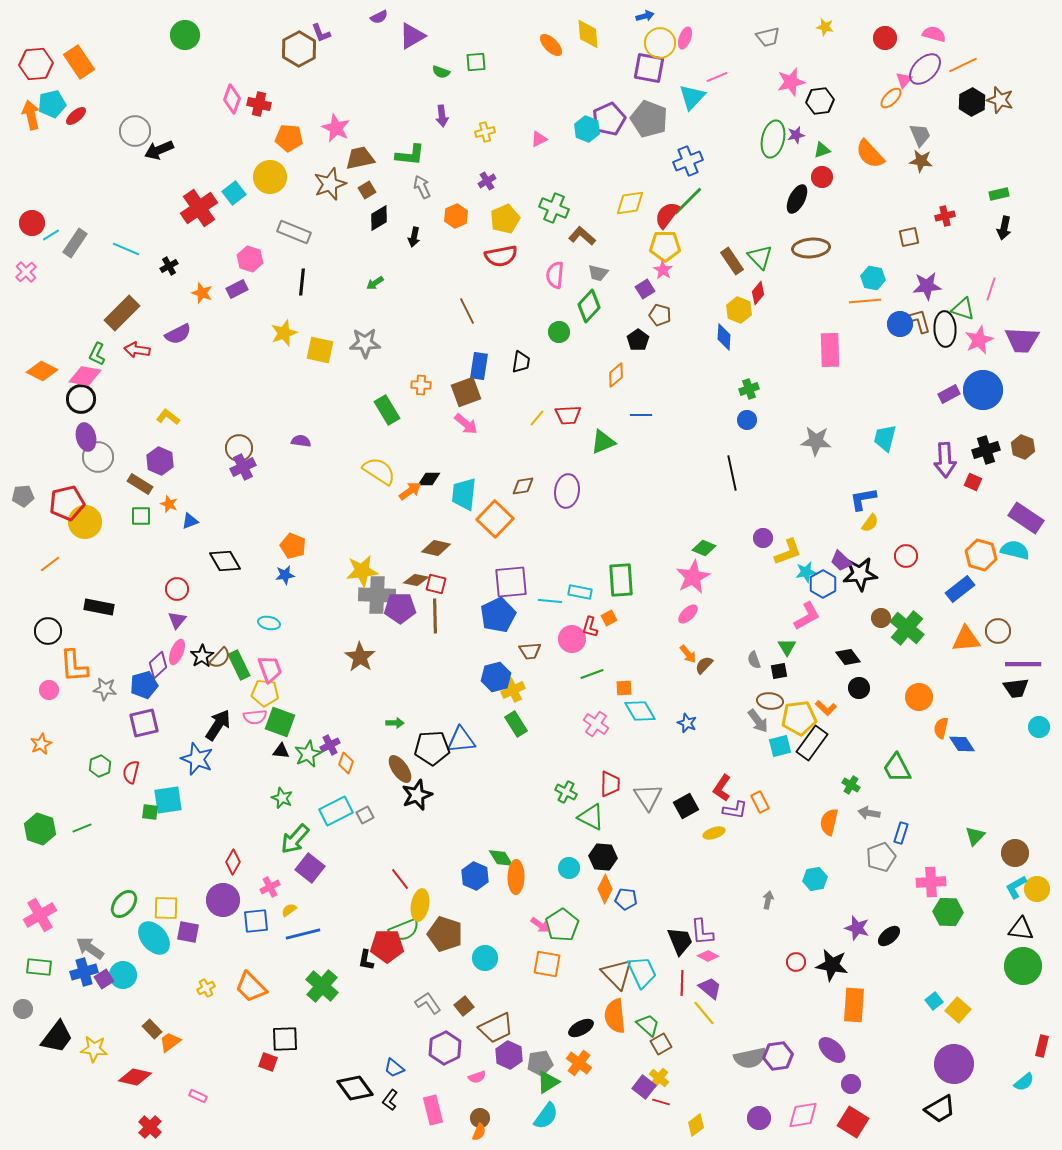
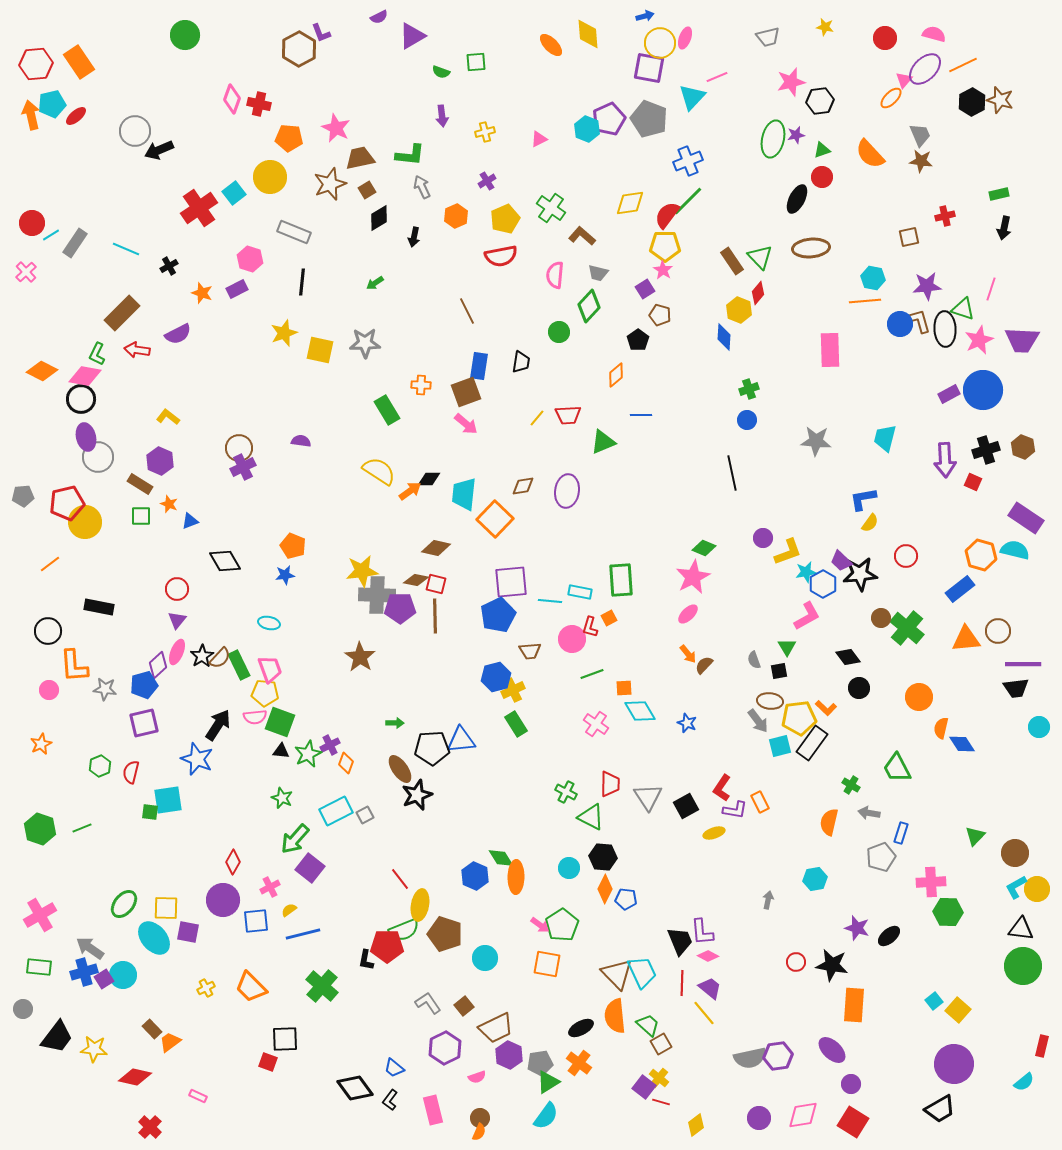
green cross at (554, 208): moved 3 px left; rotated 12 degrees clockwise
